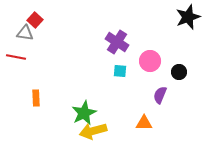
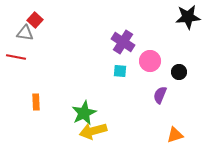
black star: rotated 15 degrees clockwise
purple cross: moved 6 px right
orange rectangle: moved 4 px down
orange triangle: moved 31 px right, 12 px down; rotated 18 degrees counterclockwise
